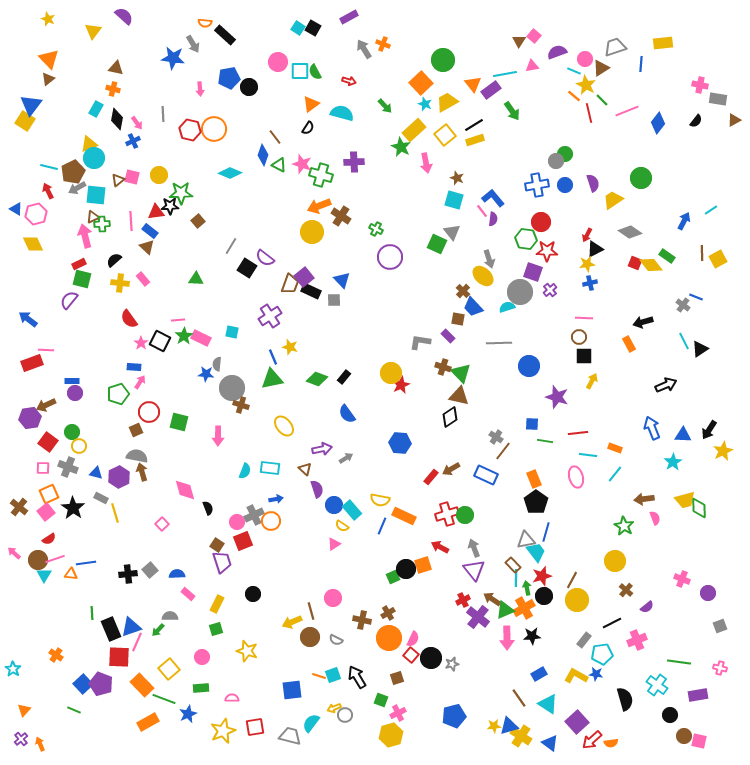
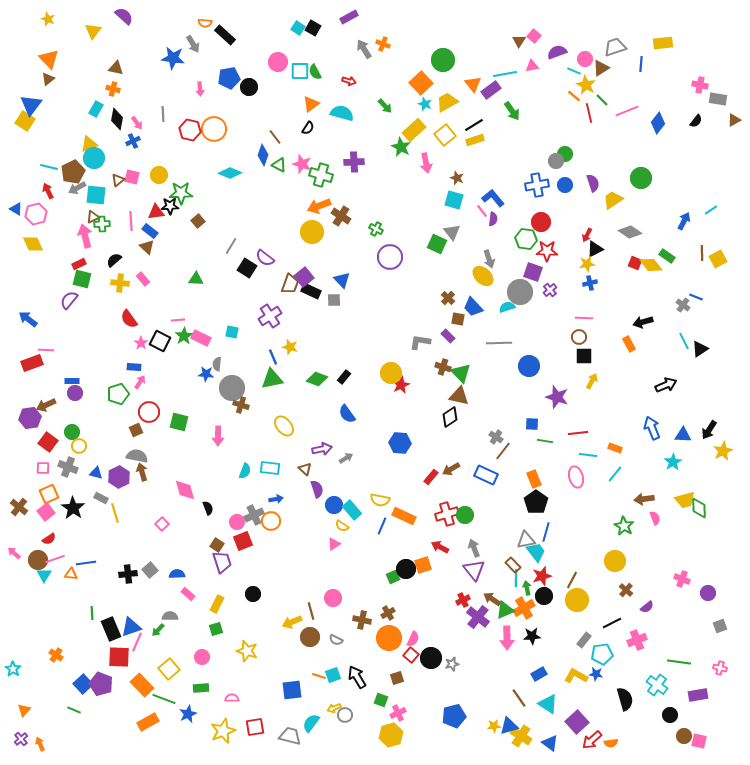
brown cross at (463, 291): moved 15 px left, 7 px down
